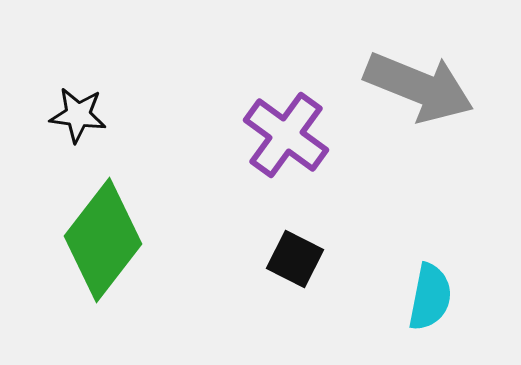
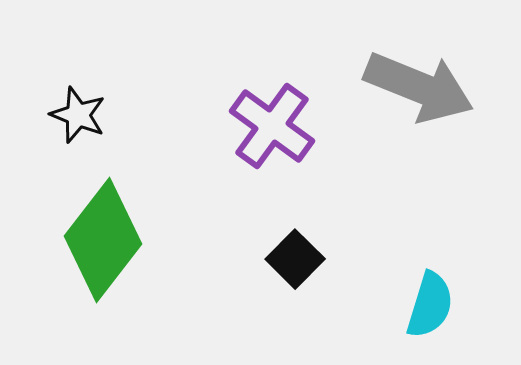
black star: rotated 14 degrees clockwise
purple cross: moved 14 px left, 9 px up
black square: rotated 18 degrees clockwise
cyan semicircle: moved 8 px down; rotated 6 degrees clockwise
